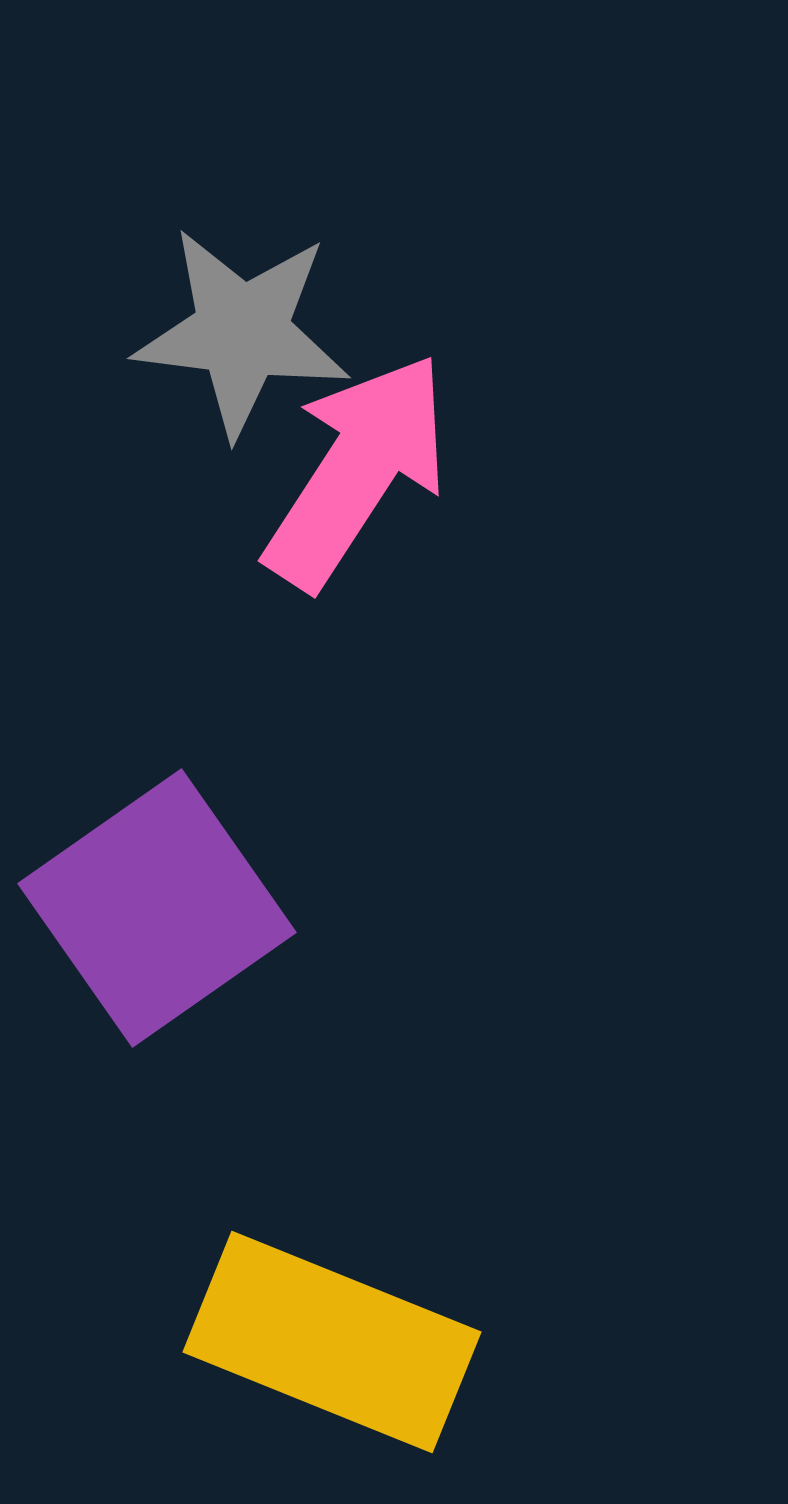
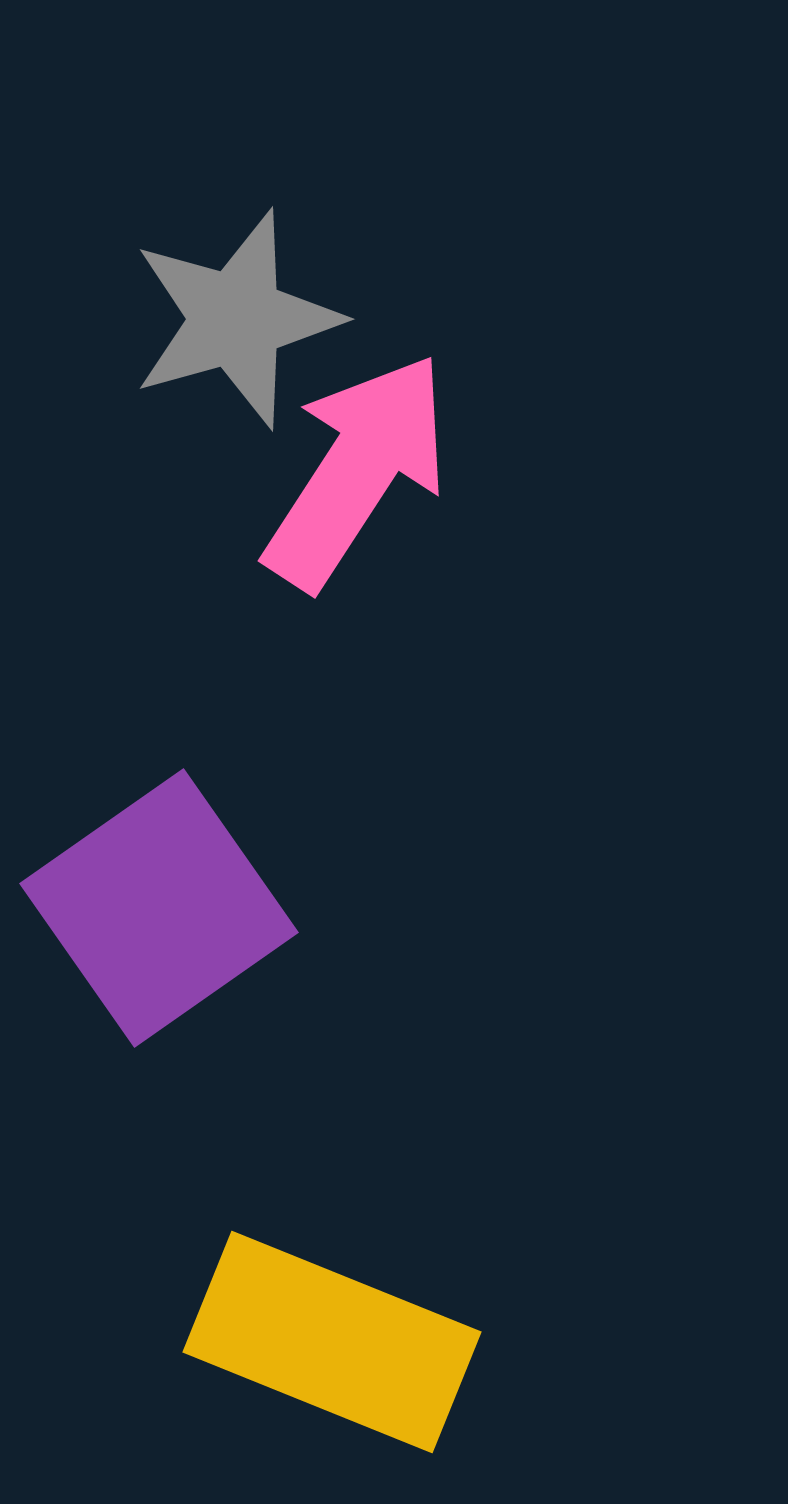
gray star: moved 6 px left, 13 px up; rotated 23 degrees counterclockwise
purple square: moved 2 px right
